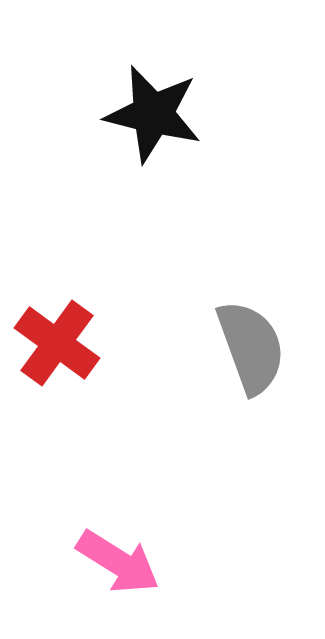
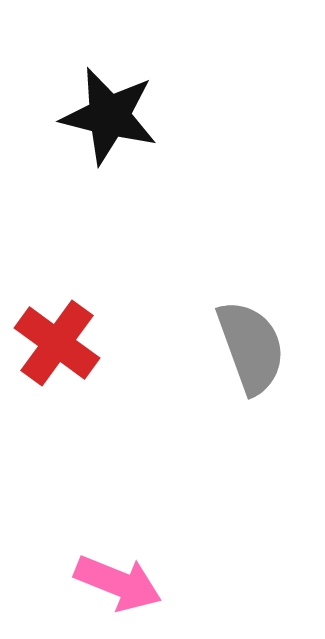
black star: moved 44 px left, 2 px down
pink arrow: moved 21 px down; rotated 10 degrees counterclockwise
